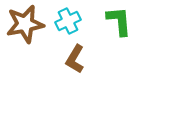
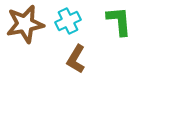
brown L-shape: moved 1 px right
